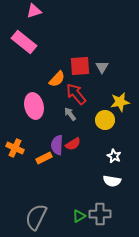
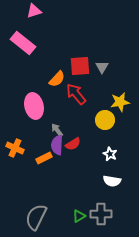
pink rectangle: moved 1 px left, 1 px down
gray arrow: moved 13 px left, 16 px down
white star: moved 4 px left, 2 px up
gray cross: moved 1 px right
